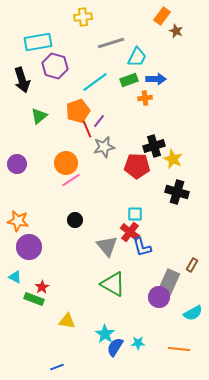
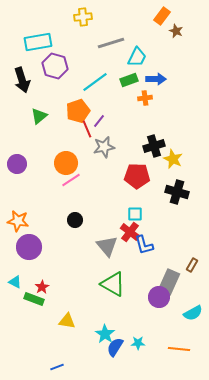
red pentagon at (137, 166): moved 10 px down
blue L-shape at (142, 247): moved 2 px right, 2 px up
cyan triangle at (15, 277): moved 5 px down
